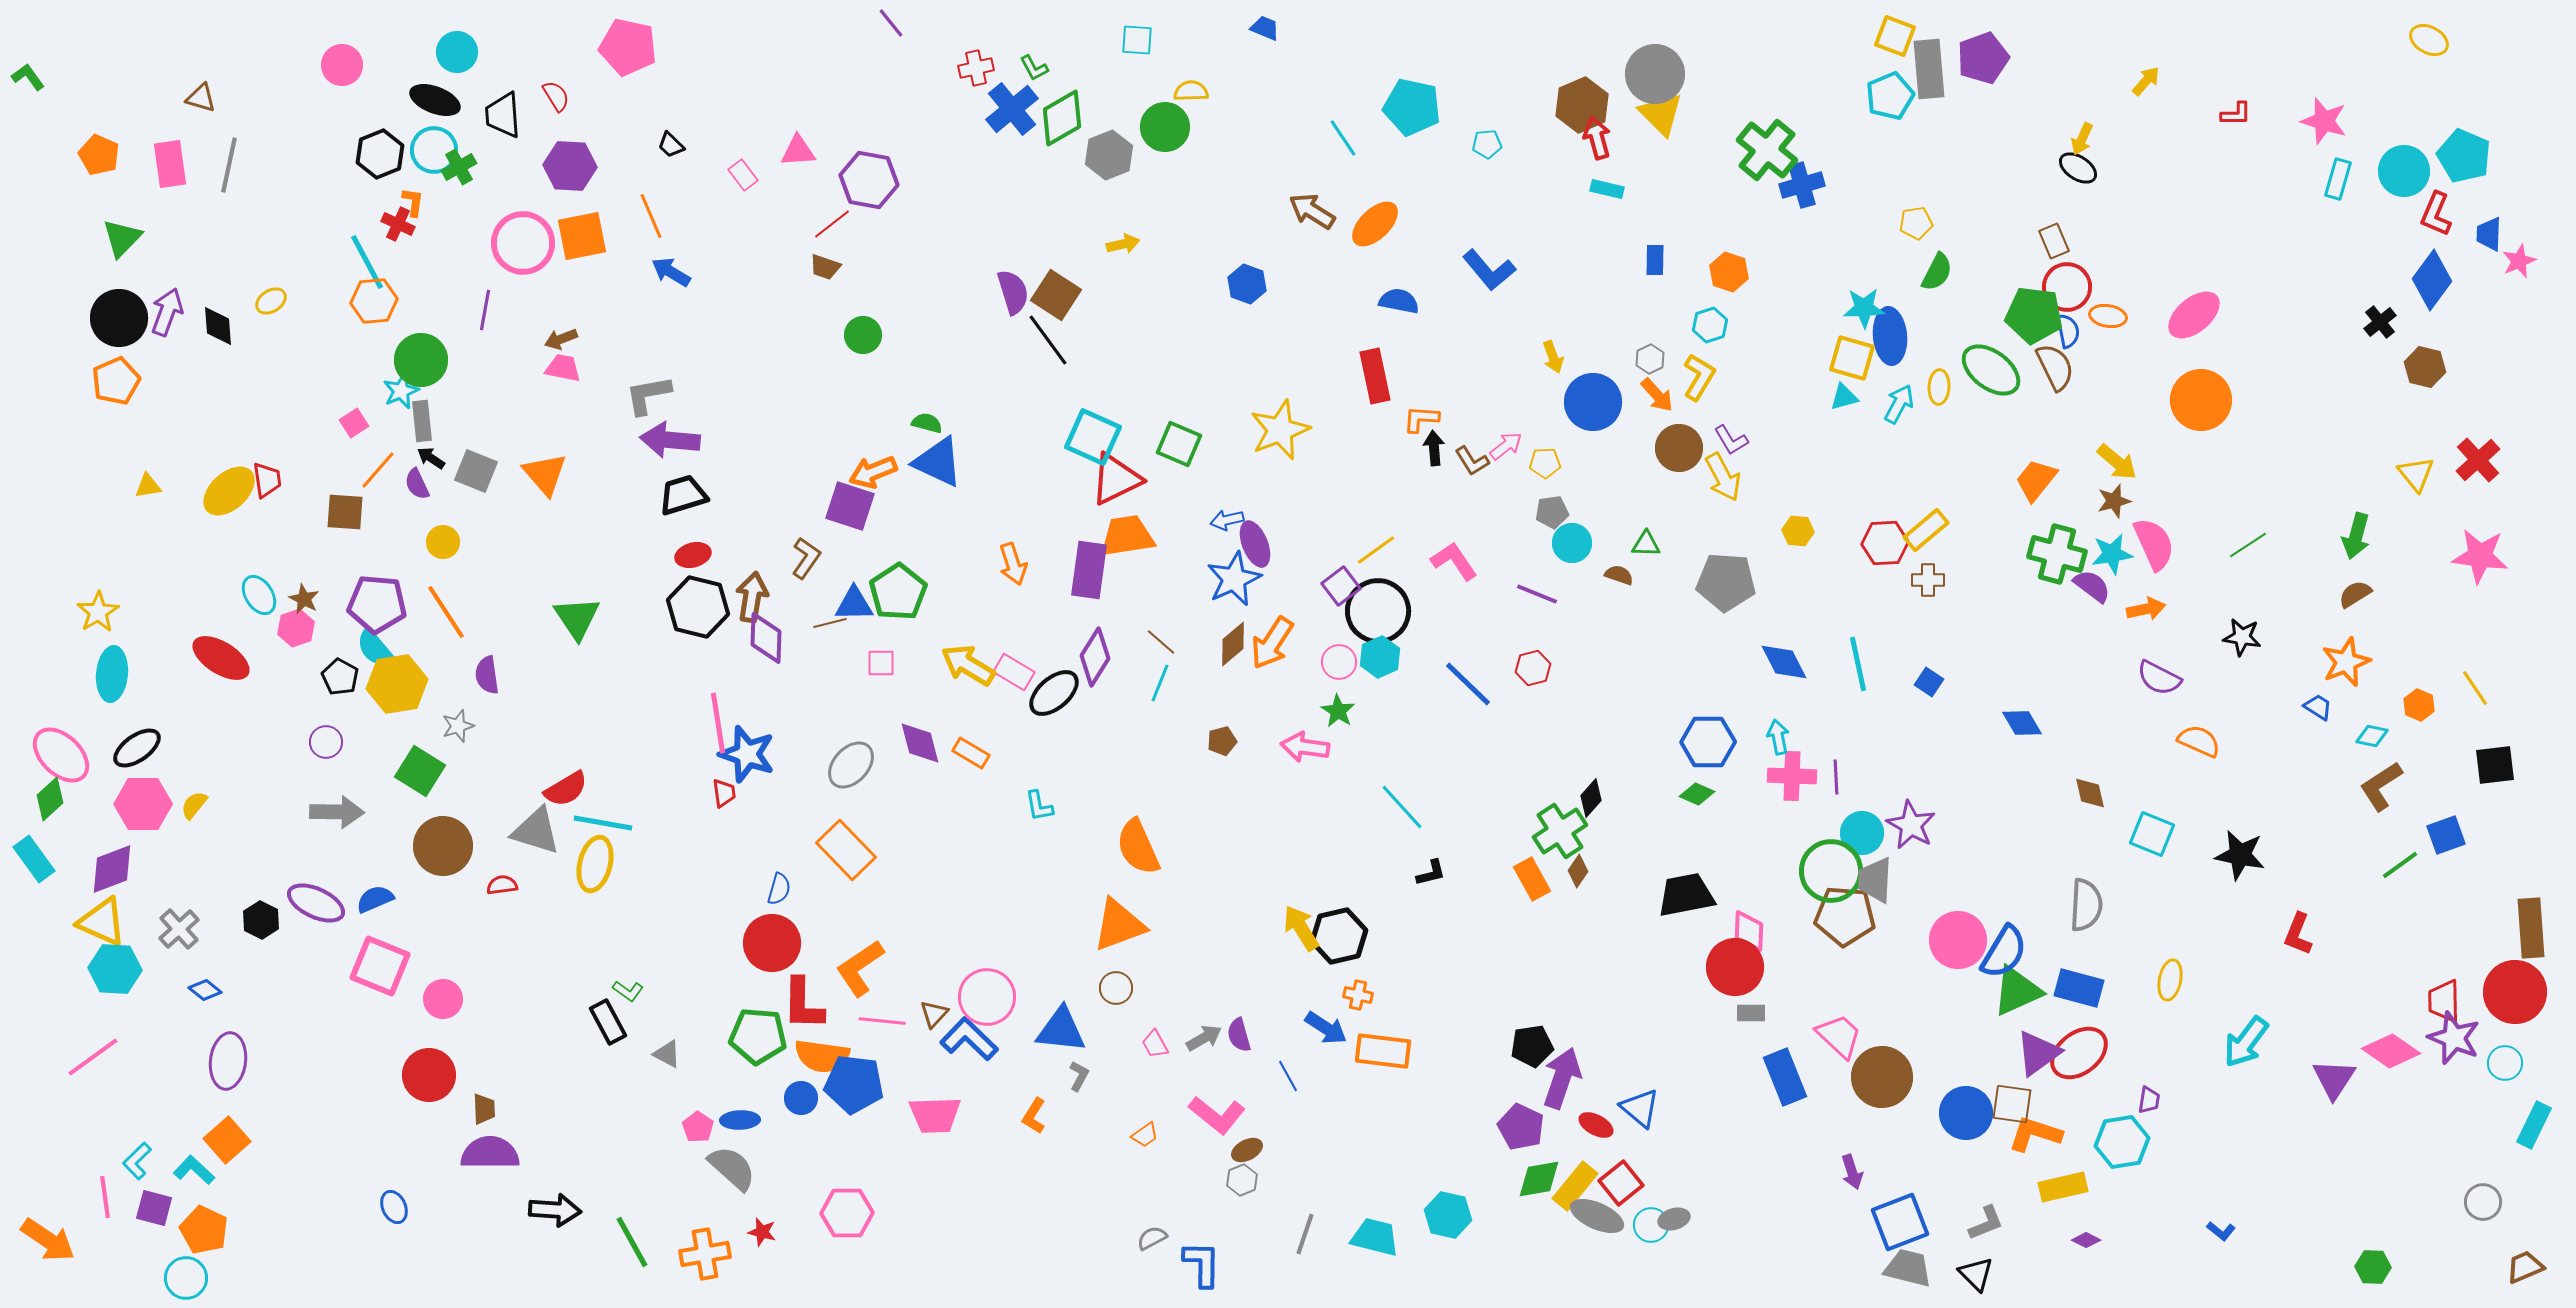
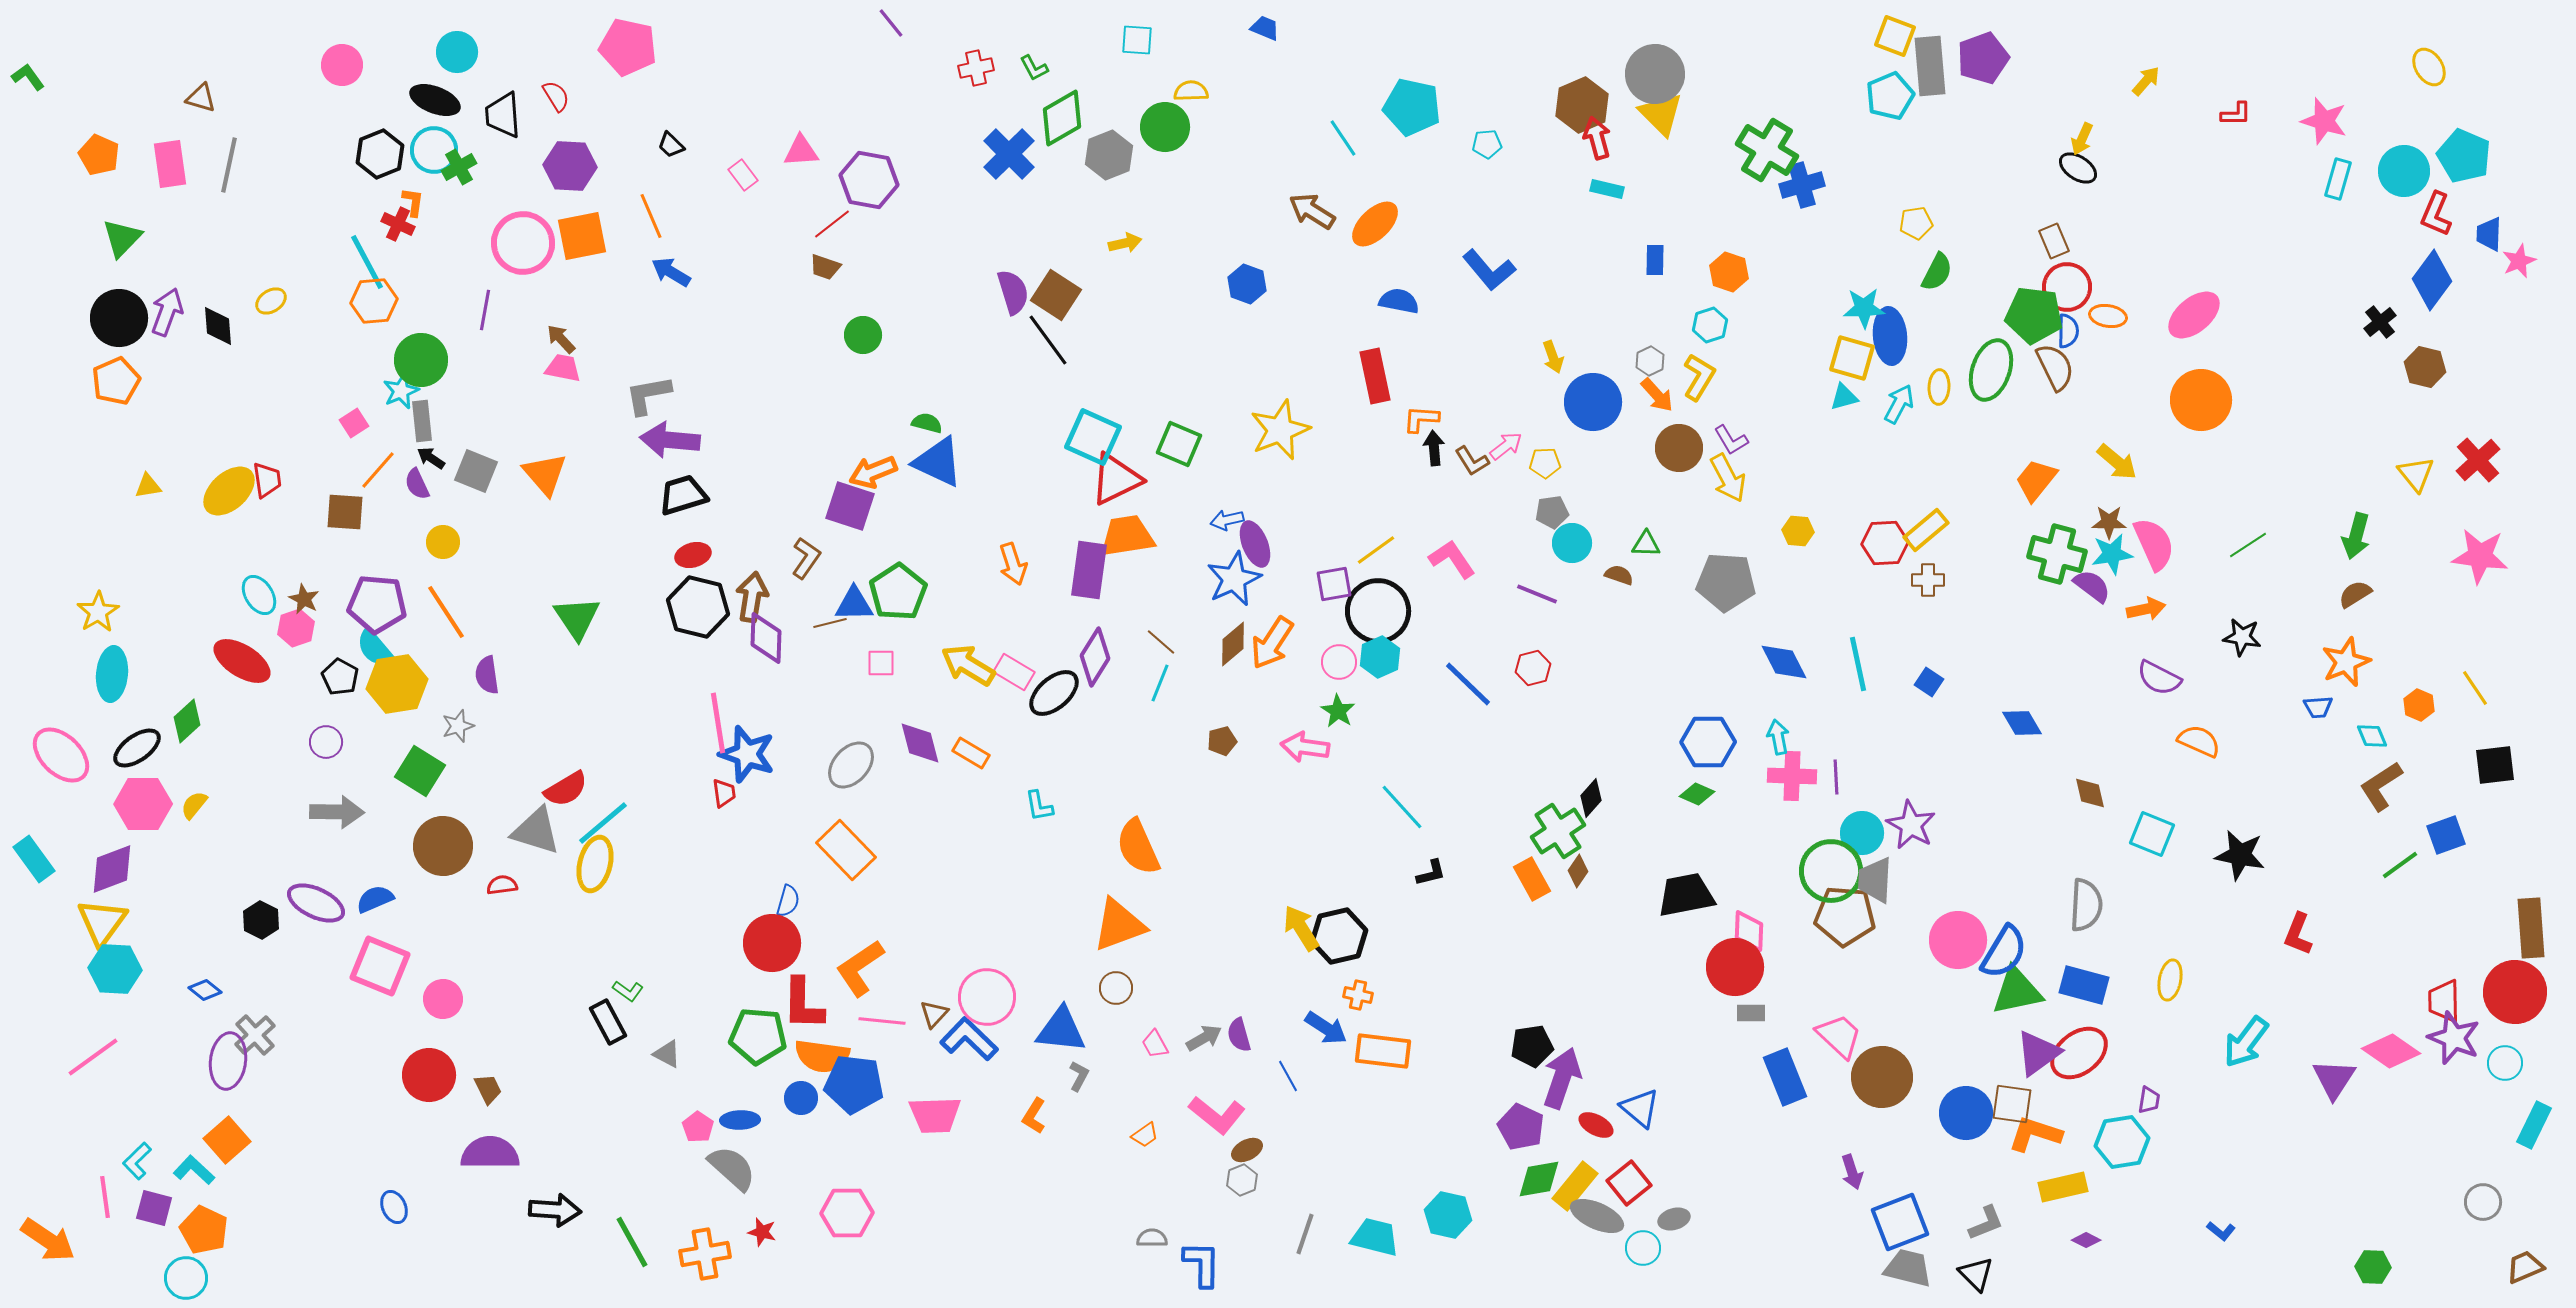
yellow ellipse at (2429, 40): moved 27 px down; rotated 30 degrees clockwise
gray rectangle at (1929, 69): moved 1 px right, 3 px up
blue cross at (1012, 109): moved 3 px left, 45 px down; rotated 6 degrees counterclockwise
green cross at (1767, 150): rotated 8 degrees counterclockwise
pink triangle at (798, 151): moved 3 px right
yellow arrow at (1123, 244): moved 2 px right, 1 px up
blue semicircle at (2068, 331): rotated 12 degrees clockwise
brown arrow at (561, 339): rotated 68 degrees clockwise
gray hexagon at (1650, 359): moved 2 px down
green ellipse at (1991, 370): rotated 72 degrees clockwise
yellow arrow at (1723, 477): moved 5 px right, 1 px down
brown star at (2114, 501): moved 5 px left, 21 px down; rotated 16 degrees clockwise
pink L-shape at (1454, 561): moved 2 px left, 2 px up
purple square at (1341, 586): moved 7 px left, 2 px up; rotated 27 degrees clockwise
red ellipse at (221, 658): moved 21 px right, 3 px down
blue trapezoid at (2318, 707): rotated 144 degrees clockwise
cyan diamond at (2372, 736): rotated 56 degrees clockwise
green diamond at (50, 799): moved 137 px right, 78 px up
cyan line at (603, 823): rotated 50 degrees counterclockwise
green cross at (1560, 831): moved 2 px left
blue semicircle at (779, 889): moved 9 px right, 12 px down
yellow triangle at (102, 922): rotated 42 degrees clockwise
gray cross at (179, 929): moved 76 px right, 106 px down
blue rectangle at (2079, 988): moved 5 px right, 3 px up
green triangle at (2017, 991): rotated 12 degrees clockwise
brown trapezoid at (484, 1109): moved 4 px right, 20 px up; rotated 24 degrees counterclockwise
red square at (1621, 1183): moved 8 px right
cyan circle at (1651, 1225): moved 8 px left, 23 px down
gray semicircle at (1152, 1238): rotated 28 degrees clockwise
